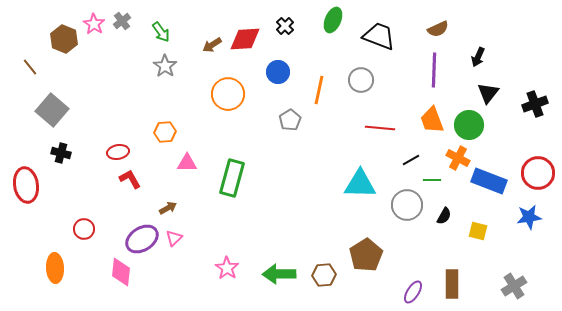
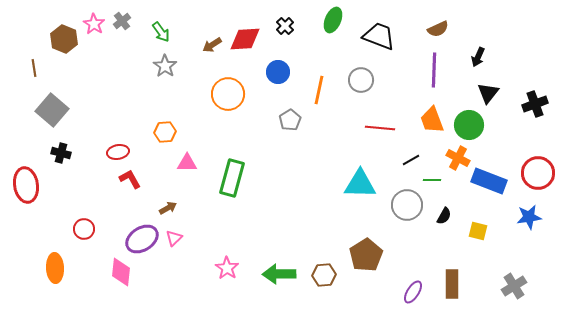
brown line at (30, 67): moved 4 px right, 1 px down; rotated 30 degrees clockwise
